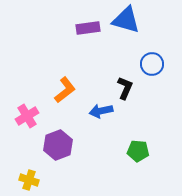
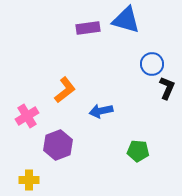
black L-shape: moved 42 px right
yellow cross: rotated 18 degrees counterclockwise
